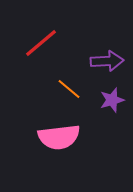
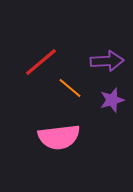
red line: moved 19 px down
orange line: moved 1 px right, 1 px up
